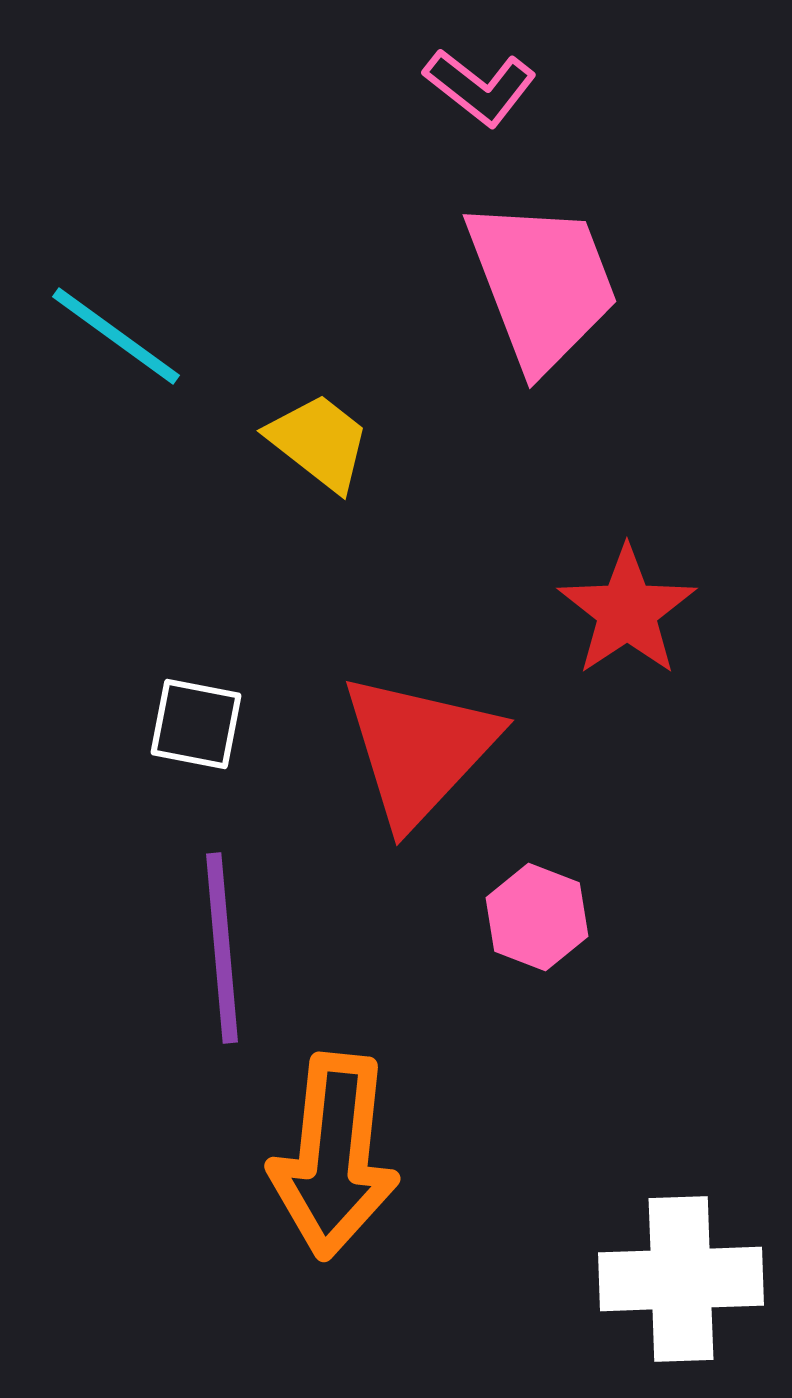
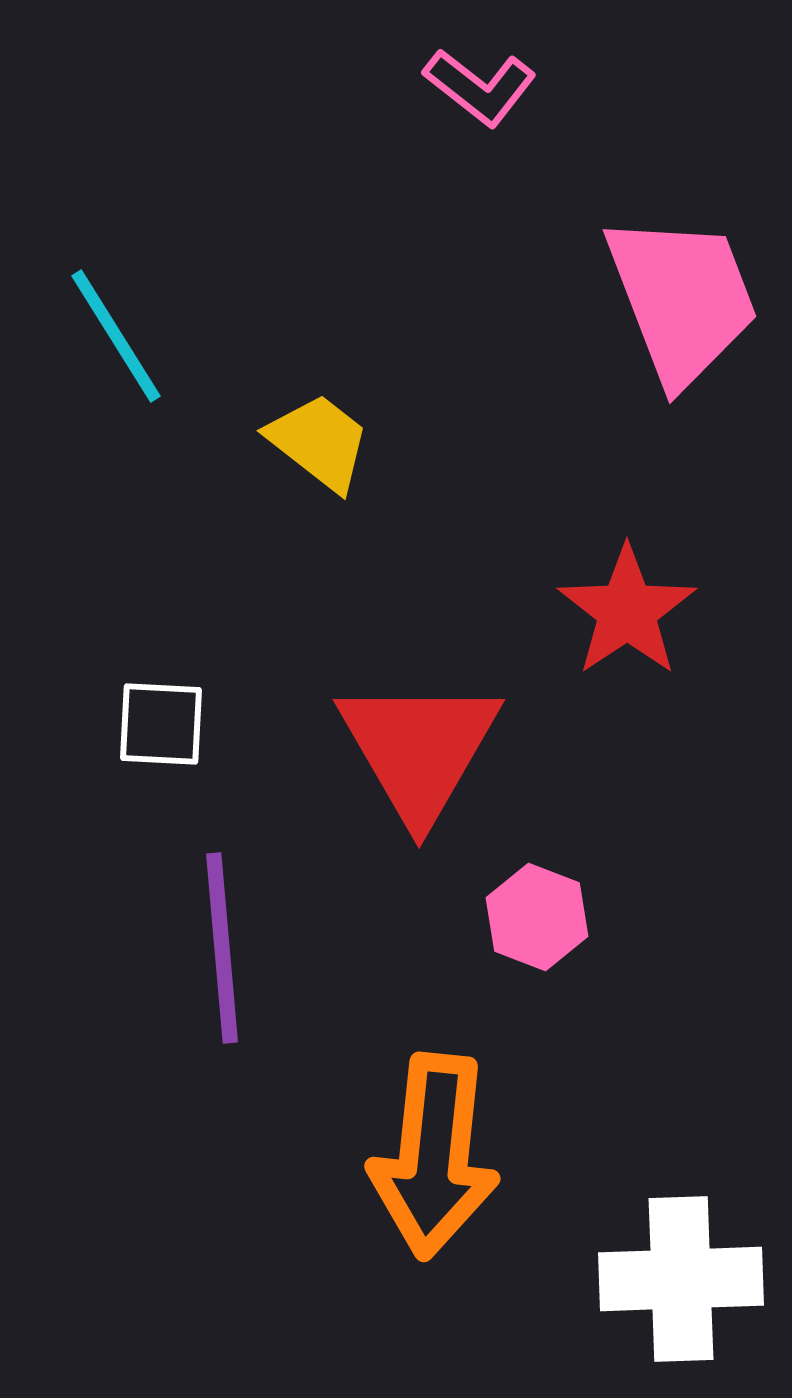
pink trapezoid: moved 140 px right, 15 px down
cyan line: rotated 22 degrees clockwise
white square: moved 35 px left; rotated 8 degrees counterclockwise
red triangle: rotated 13 degrees counterclockwise
orange arrow: moved 100 px right
